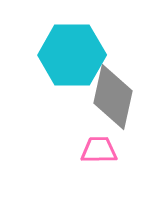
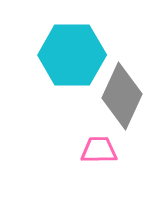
gray diamond: moved 9 px right, 1 px up; rotated 12 degrees clockwise
